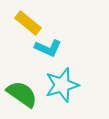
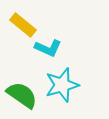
yellow rectangle: moved 5 px left, 2 px down
green semicircle: moved 1 px down
